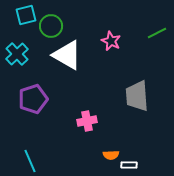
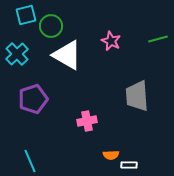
green line: moved 1 px right, 6 px down; rotated 12 degrees clockwise
